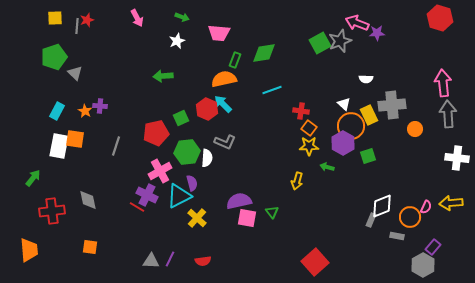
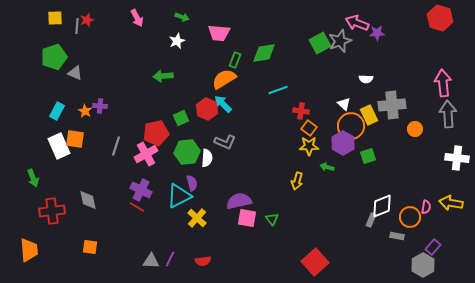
gray triangle at (75, 73): rotated 21 degrees counterclockwise
orange semicircle at (224, 79): rotated 20 degrees counterclockwise
cyan line at (272, 90): moved 6 px right
white rectangle at (59, 146): rotated 35 degrees counterclockwise
pink cross at (160, 171): moved 14 px left, 17 px up
green arrow at (33, 178): rotated 120 degrees clockwise
purple cross at (147, 195): moved 6 px left, 5 px up
yellow arrow at (451, 203): rotated 15 degrees clockwise
pink semicircle at (426, 207): rotated 16 degrees counterclockwise
green triangle at (272, 212): moved 7 px down
